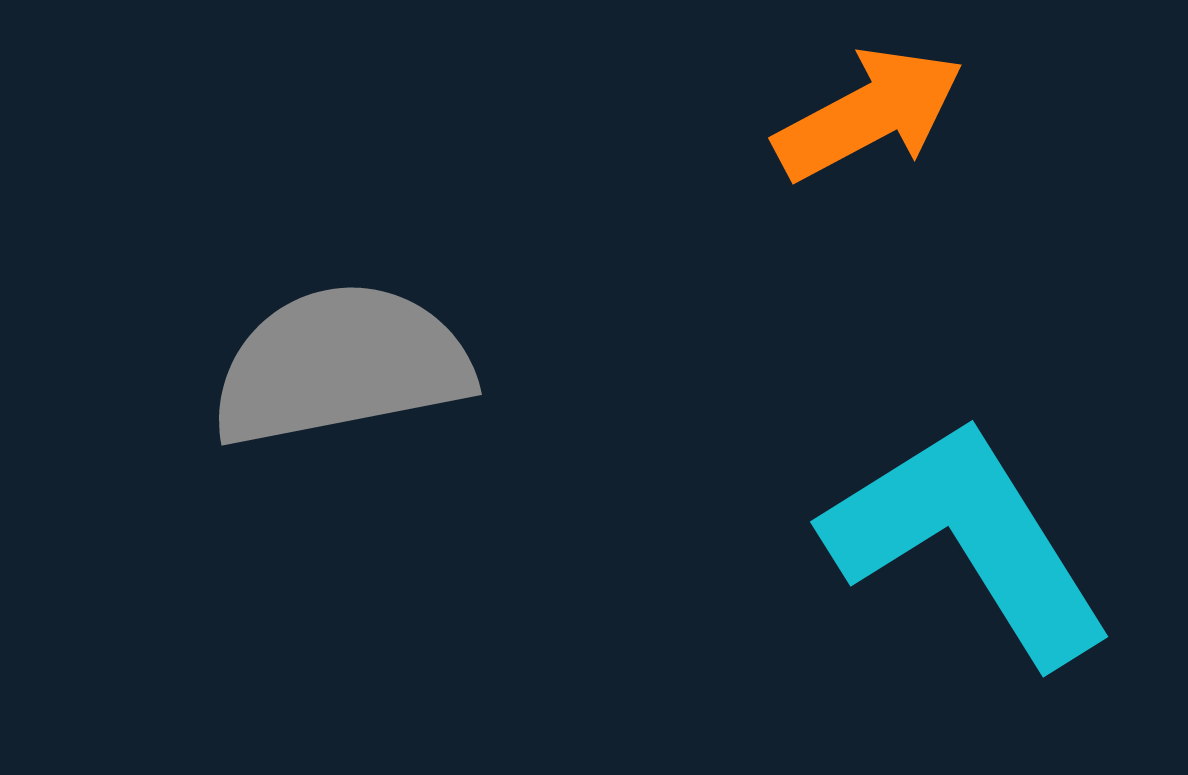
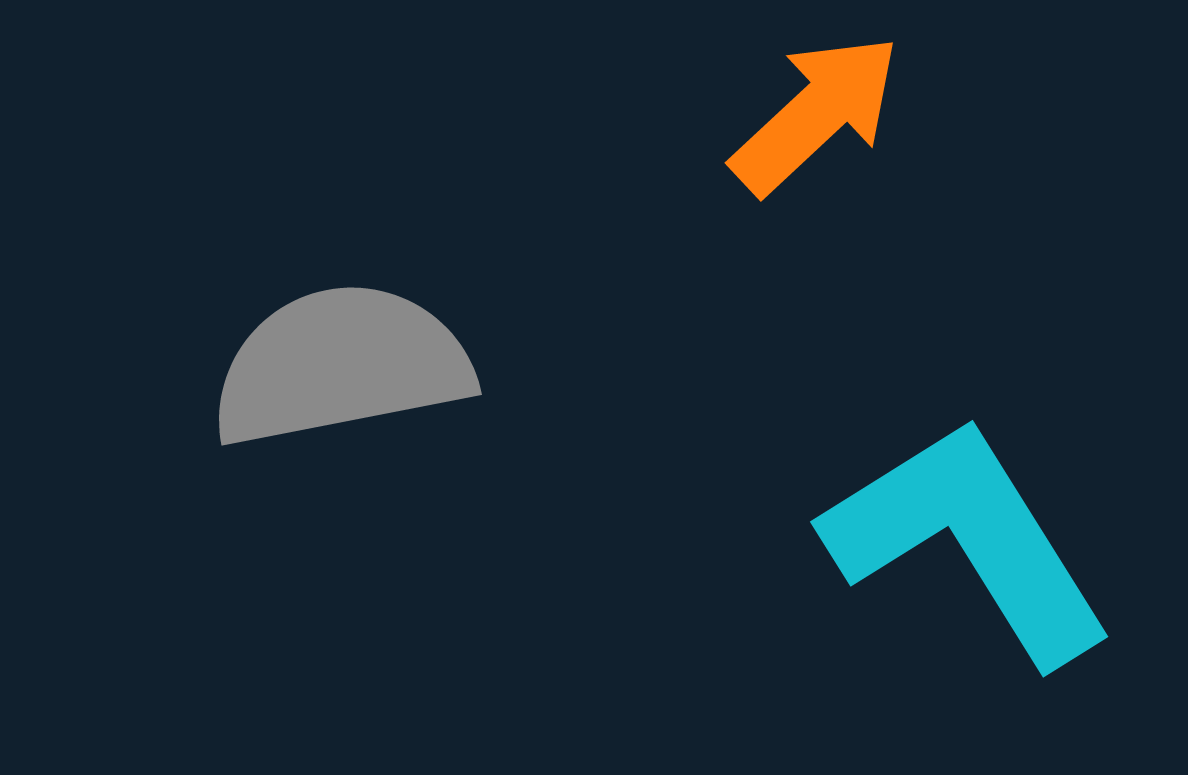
orange arrow: moved 53 px left; rotated 15 degrees counterclockwise
